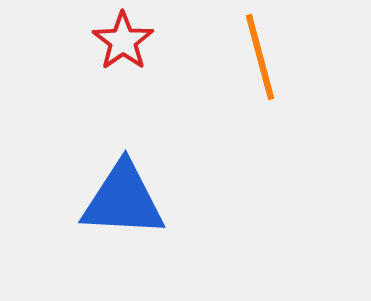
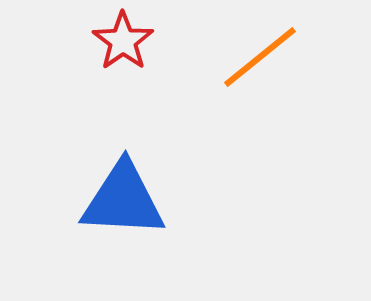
orange line: rotated 66 degrees clockwise
